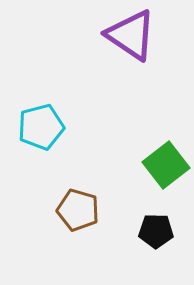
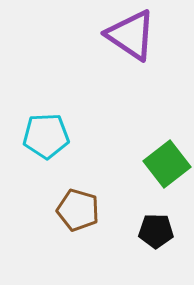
cyan pentagon: moved 5 px right, 9 px down; rotated 12 degrees clockwise
green square: moved 1 px right, 1 px up
